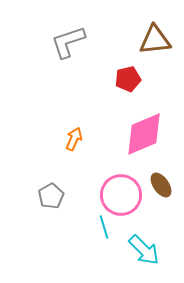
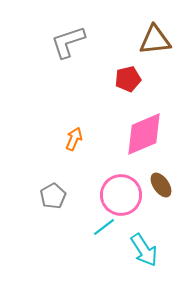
gray pentagon: moved 2 px right
cyan line: rotated 70 degrees clockwise
cyan arrow: rotated 12 degrees clockwise
